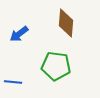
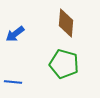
blue arrow: moved 4 px left
green pentagon: moved 8 px right, 2 px up; rotated 8 degrees clockwise
